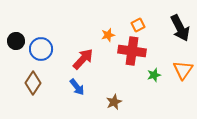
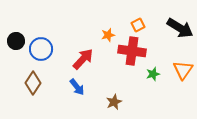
black arrow: rotated 32 degrees counterclockwise
green star: moved 1 px left, 1 px up
